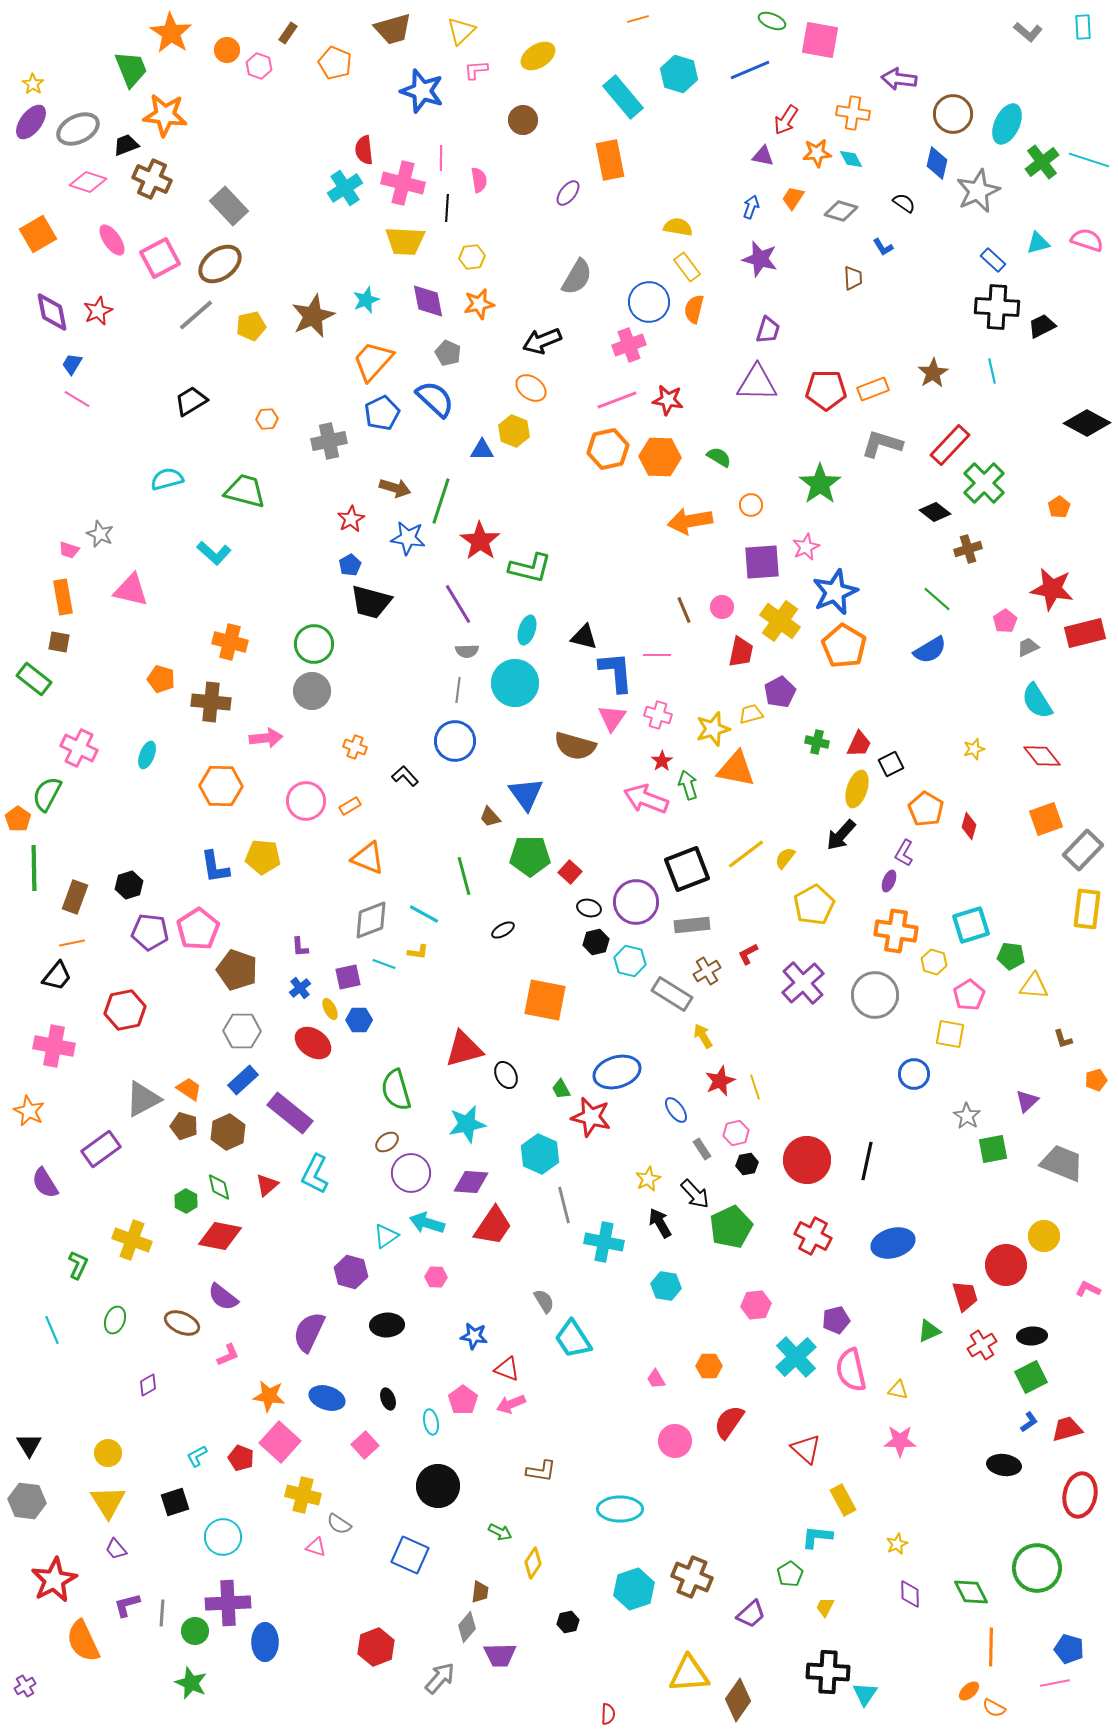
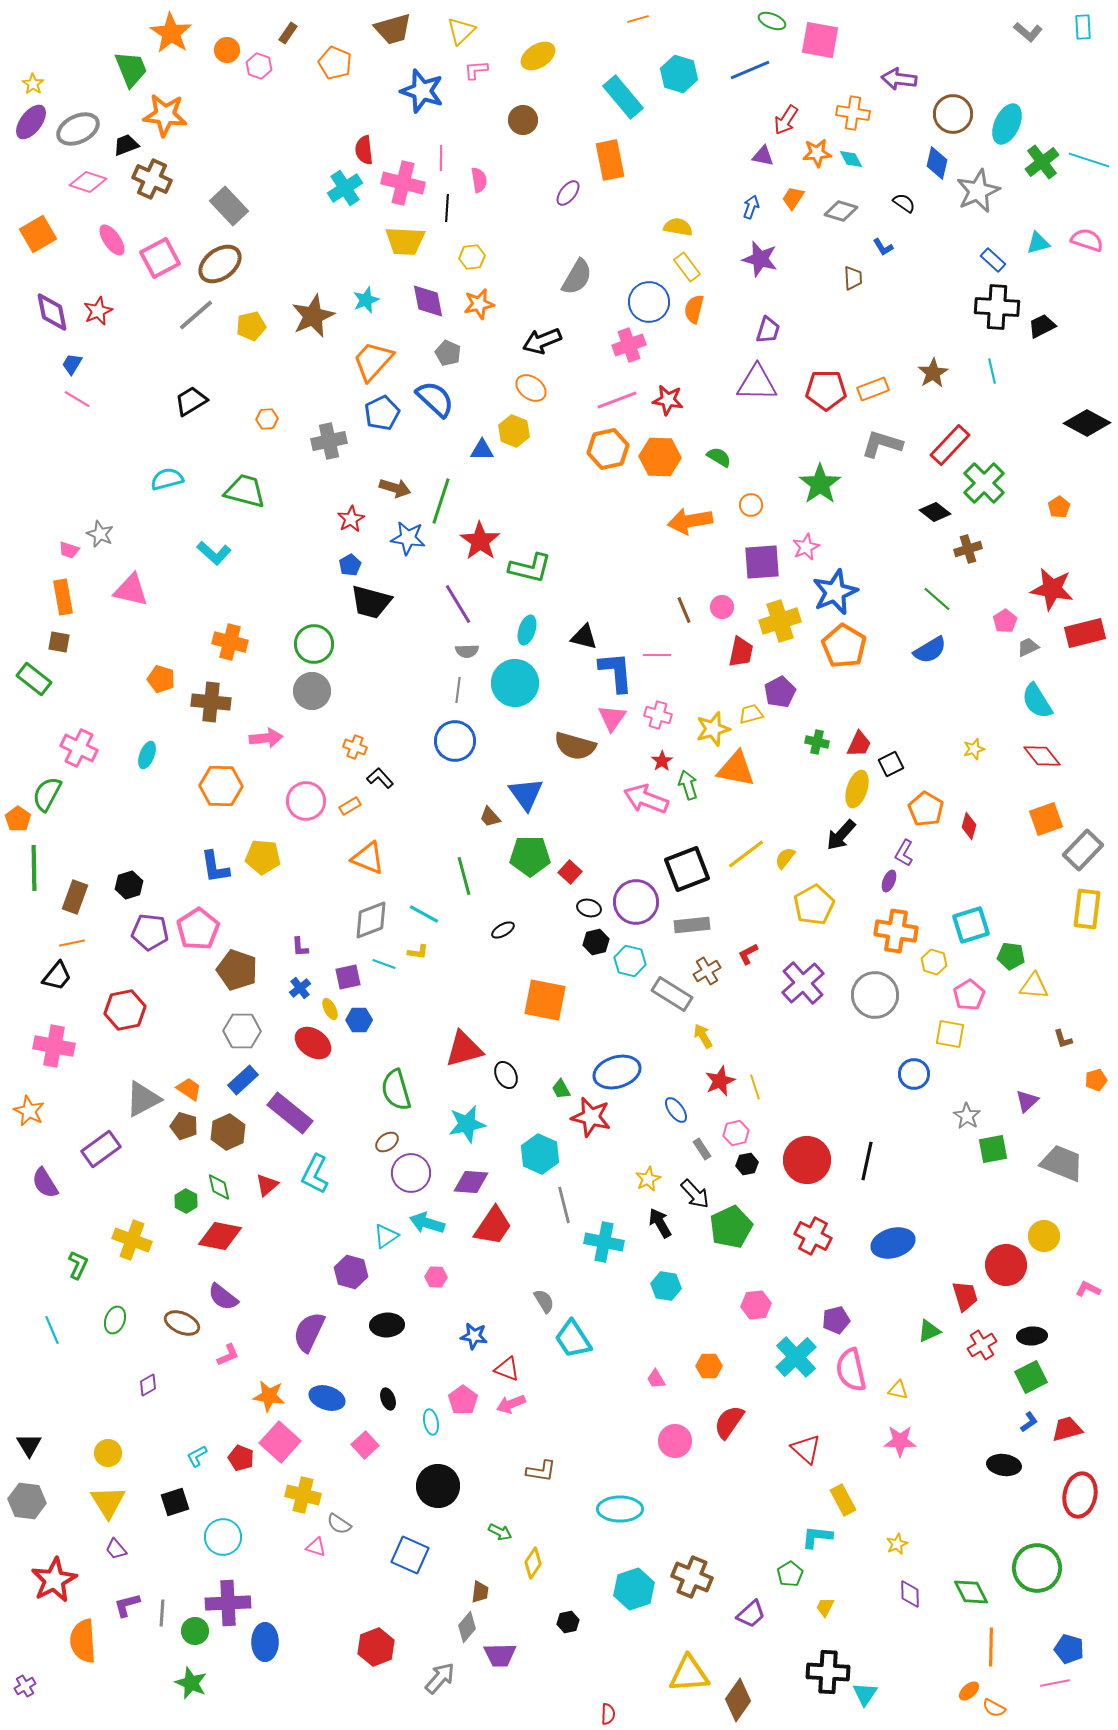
yellow cross at (780, 621): rotated 36 degrees clockwise
black L-shape at (405, 776): moved 25 px left, 2 px down
orange semicircle at (83, 1641): rotated 21 degrees clockwise
